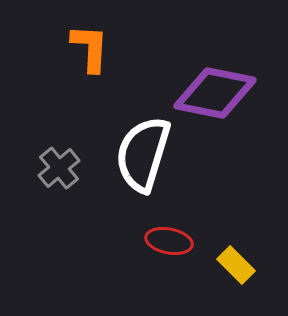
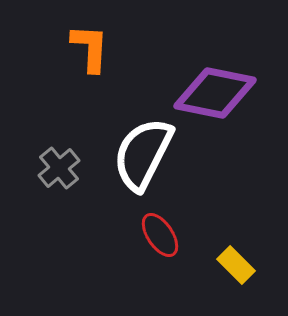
white semicircle: rotated 10 degrees clockwise
red ellipse: moved 9 px left, 6 px up; rotated 45 degrees clockwise
